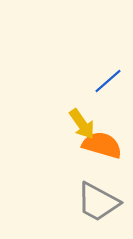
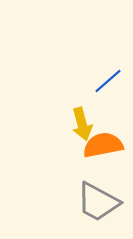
yellow arrow: rotated 20 degrees clockwise
orange semicircle: moved 1 px right; rotated 27 degrees counterclockwise
